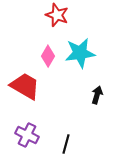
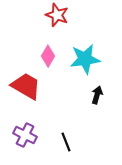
cyan star: moved 5 px right, 6 px down
red trapezoid: moved 1 px right
purple cross: moved 2 px left
black line: moved 2 px up; rotated 36 degrees counterclockwise
